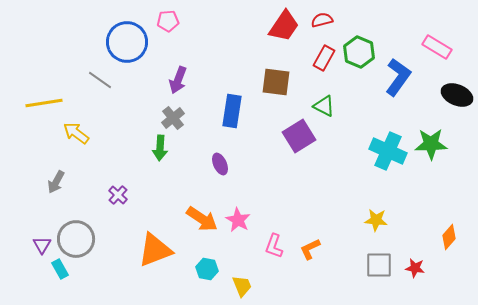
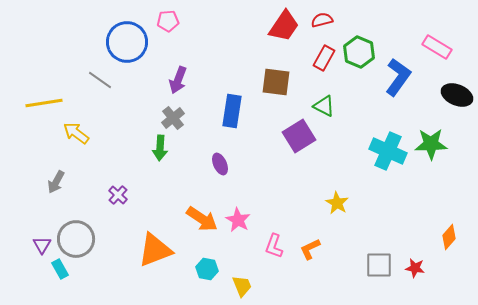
yellow star: moved 39 px left, 17 px up; rotated 25 degrees clockwise
